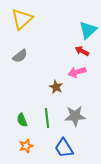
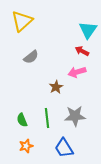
yellow triangle: moved 2 px down
cyan triangle: rotated 12 degrees counterclockwise
gray semicircle: moved 11 px right, 1 px down
brown star: rotated 16 degrees clockwise
